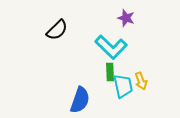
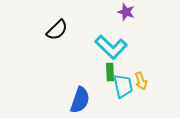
purple star: moved 6 px up
